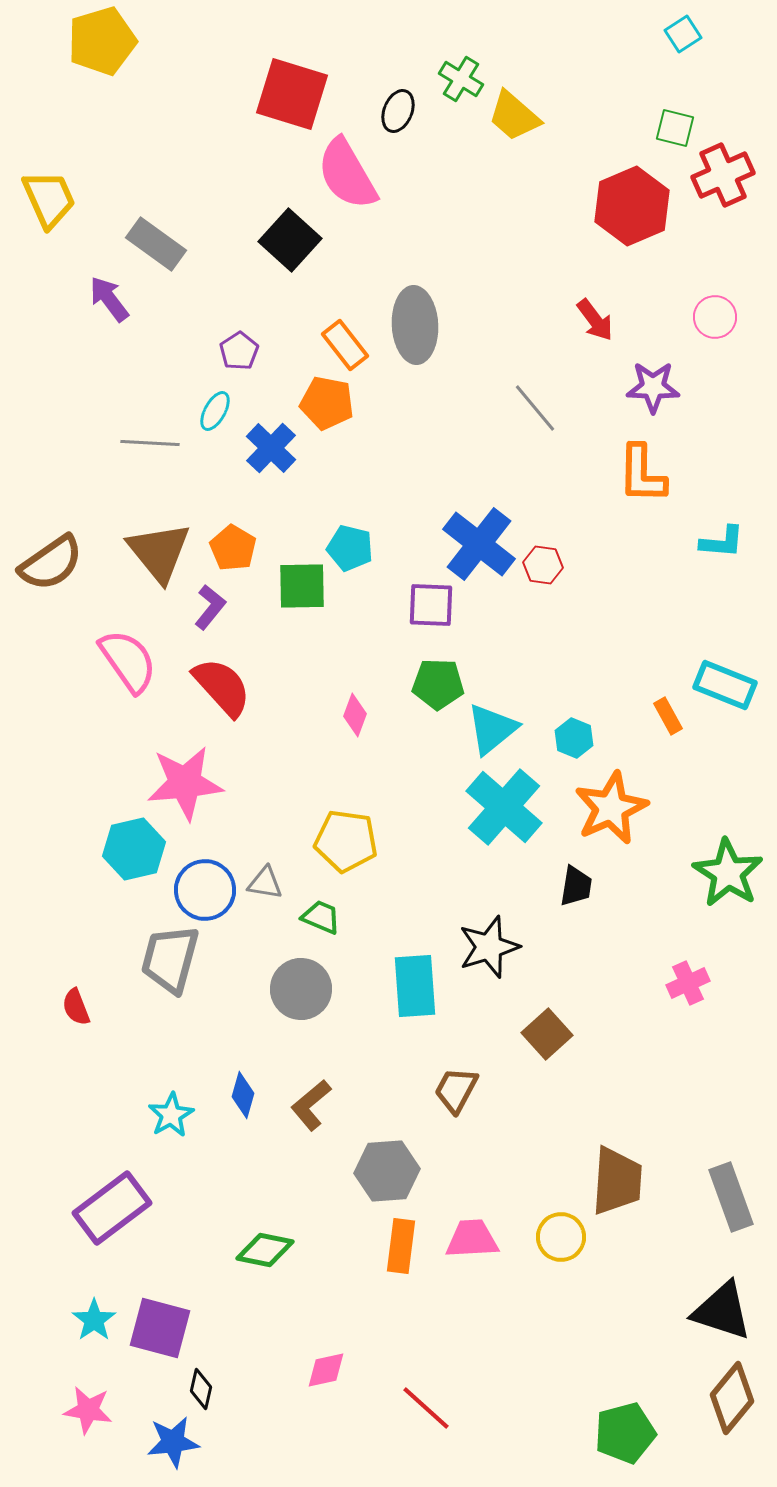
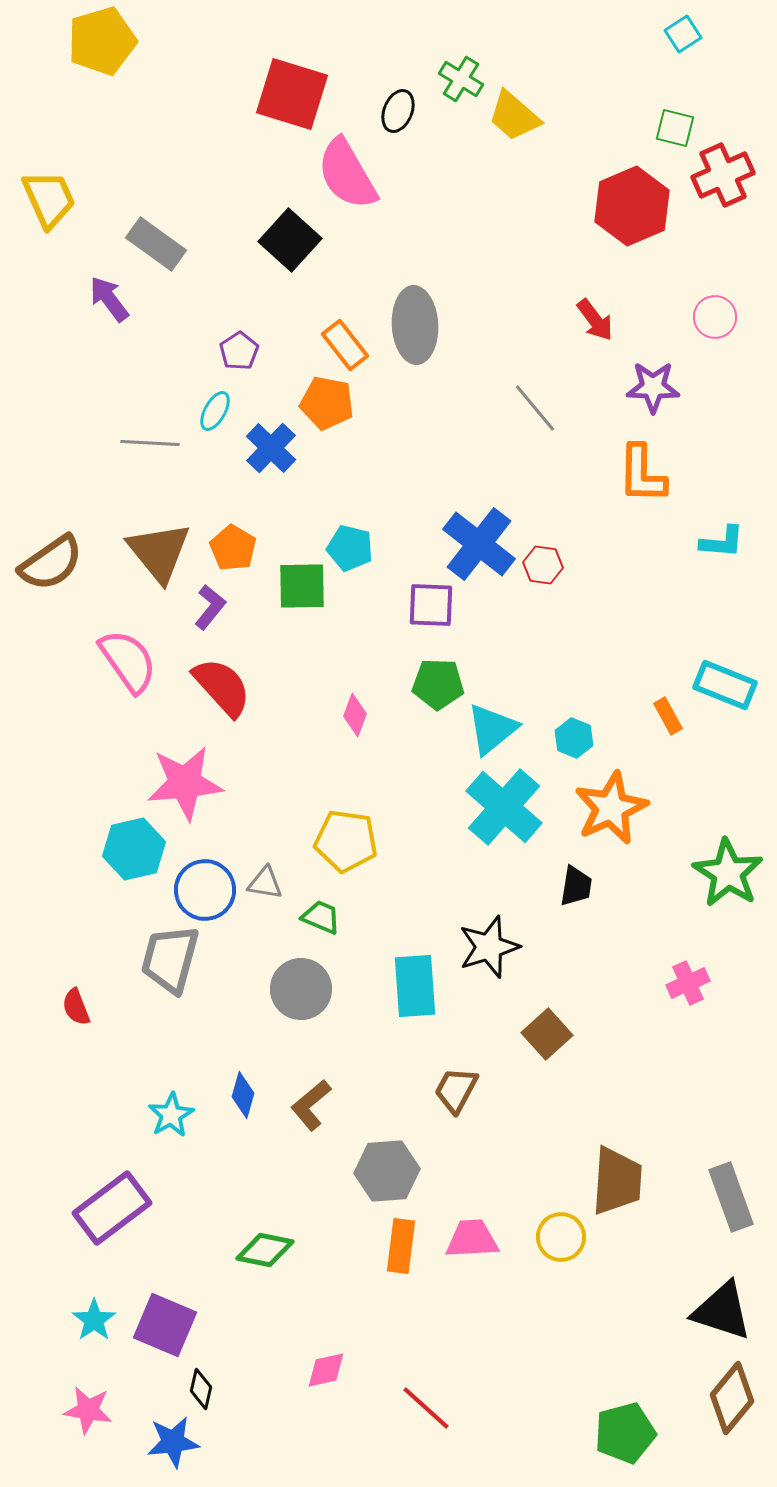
purple square at (160, 1328): moved 5 px right, 3 px up; rotated 8 degrees clockwise
